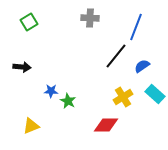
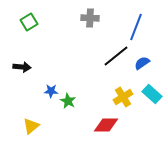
black line: rotated 12 degrees clockwise
blue semicircle: moved 3 px up
cyan rectangle: moved 3 px left
yellow triangle: rotated 18 degrees counterclockwise
